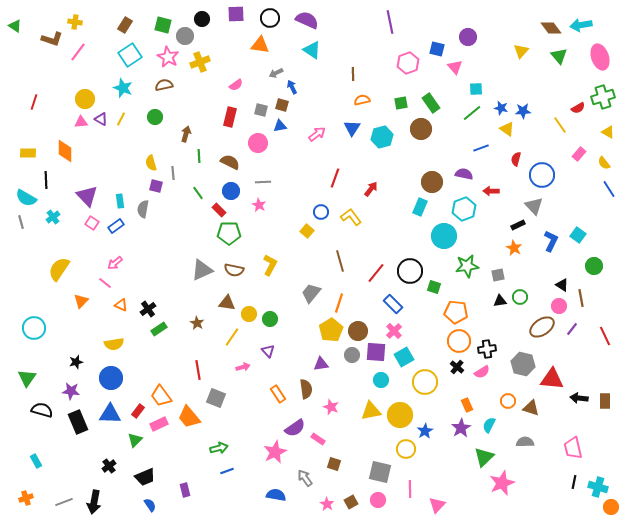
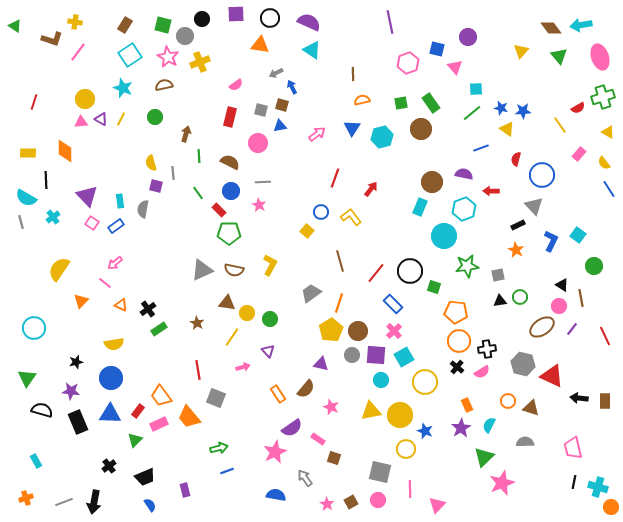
purple semicircle at (307, 20): moved 2 px right, 2 px down
orange star at (514, 248): moved 2 px right, 2 px down
gray trapezoid at (311, 293): rotated 15 degrees clockwise
yellow circle at (249, 314): moved 2 px left, 1 px up
purple square at (376, 352): moved 3 px down
purple triangle at (321, 364): rotated 21 degrees clockwise
red triangle at (552, 379): moved 3 px up; rotated 20 degrees clockwise
brown semicircle at (306, 389): rotated 48 degrees clockwise
purple semicircle at (295, 428): moved 3 px left
blue star at (425, 431): rotated 21 degrees counterclockwise
brown square at (334, 464): moved 6 px up
